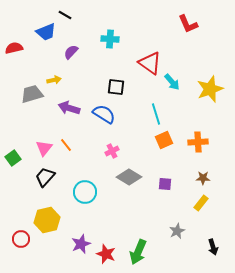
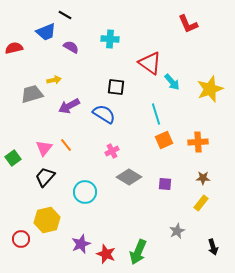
purple semicircle: moved 5 px up; rotated 77 degrees clockwise
purple arrow: moved 2 px up; rotated 45 degrees counterclockwise
